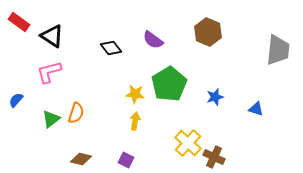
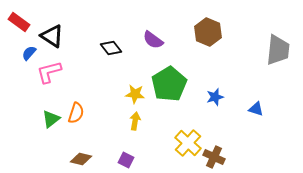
blue semicircle: moved 13 px right, 47 px up
